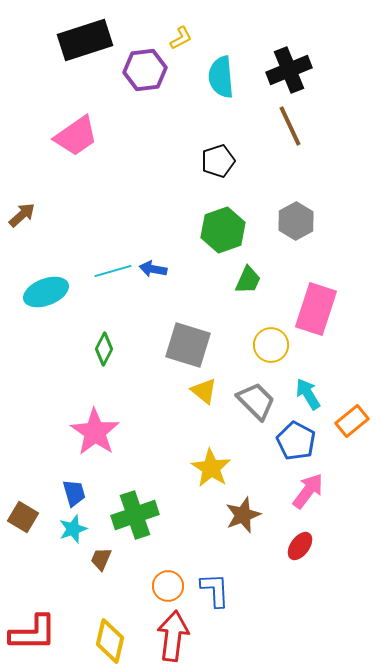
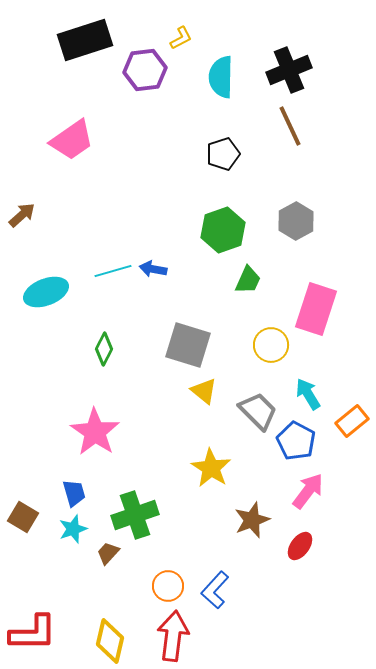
cyan semicircle: rotated 6 degrees clockwise
pink trapezoid: moved 4 px left, 4 px down
black pentagon: moved 5 px right, 7 px up
gray trapezoid: moved 2 px right, 10 px down
brown star: moved 9 px right, 5 px down
brown trapezoid: moved 7 px right, 6 px up; rotated 20 degrees clockwise
blue L-shape: rotated 135 degrees counterclockwise
